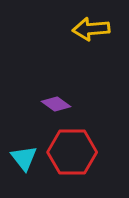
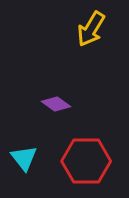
yellow arrow: rotated 54 degrees counterclockwise
red hexagon: moved 14 px right, 9 px down
